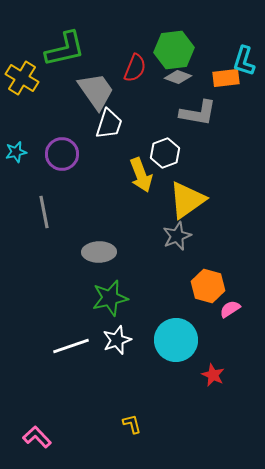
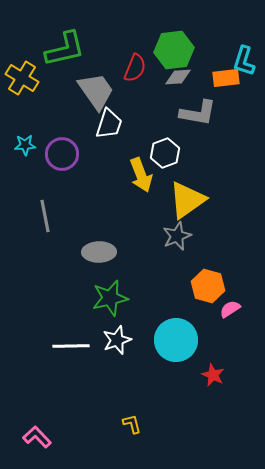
gray diamond: rotated 24 degrees counterclockwise
cyan star: moved 9 px right, 7 px up; rotated 10 degrees clockwise
gray line: moved 1 px right, 4 px down
white line: rotated 18 degrees clockwise
